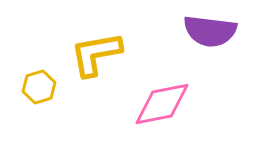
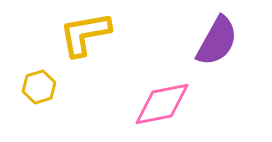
purple semicircle: moved 7 px right, 10 px down; rotated 68 degrees counterclockwise
yellow L-shape: moved 11 px left, 20 px up
